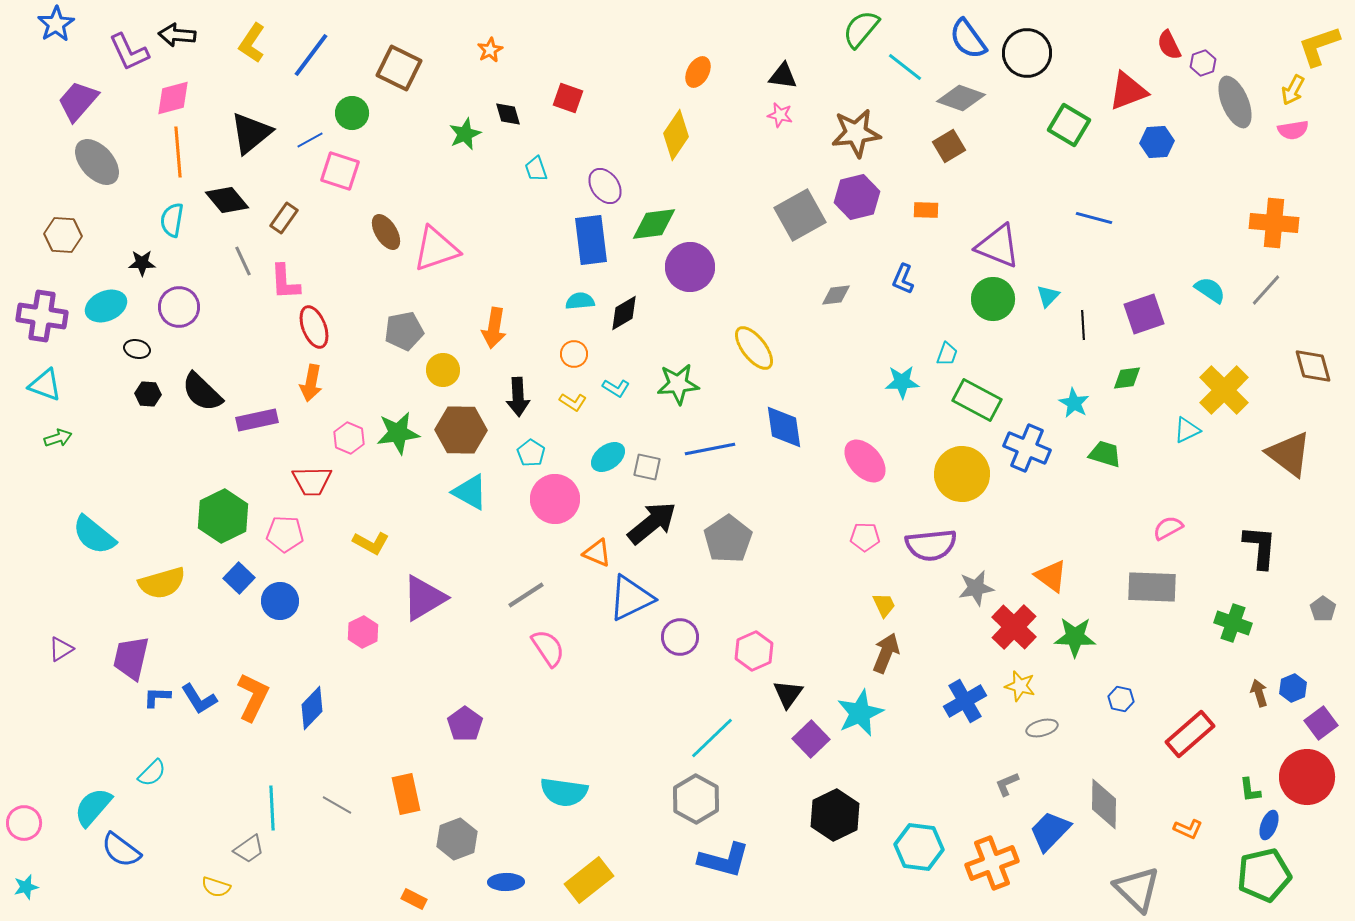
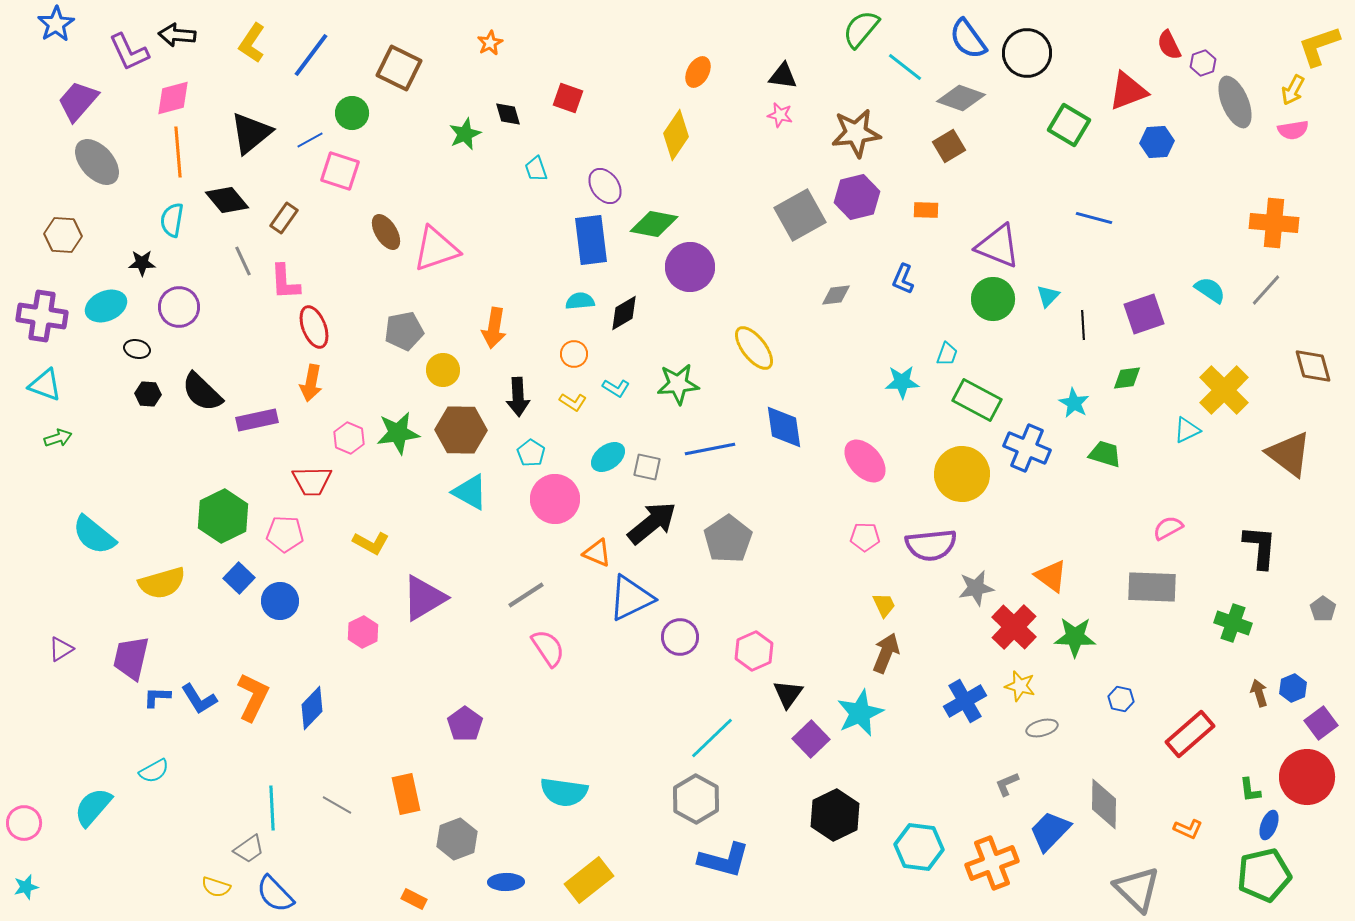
orange star at (490, 50): moved 7 px up
green diamond at (654, 224): rotated 18 degrees clockwise
cyan semicircle at (152, 773): moved 2 px right, 2 px up; rotated 16 degrees clockwise
blue semicircle at (121, 850): moved 154 px right, 44 px down; rotated 9 degrees clockwise
